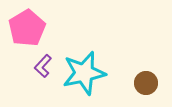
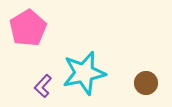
pink pentagon: moved 1 px right
purple L-shape: moved 20 px down
